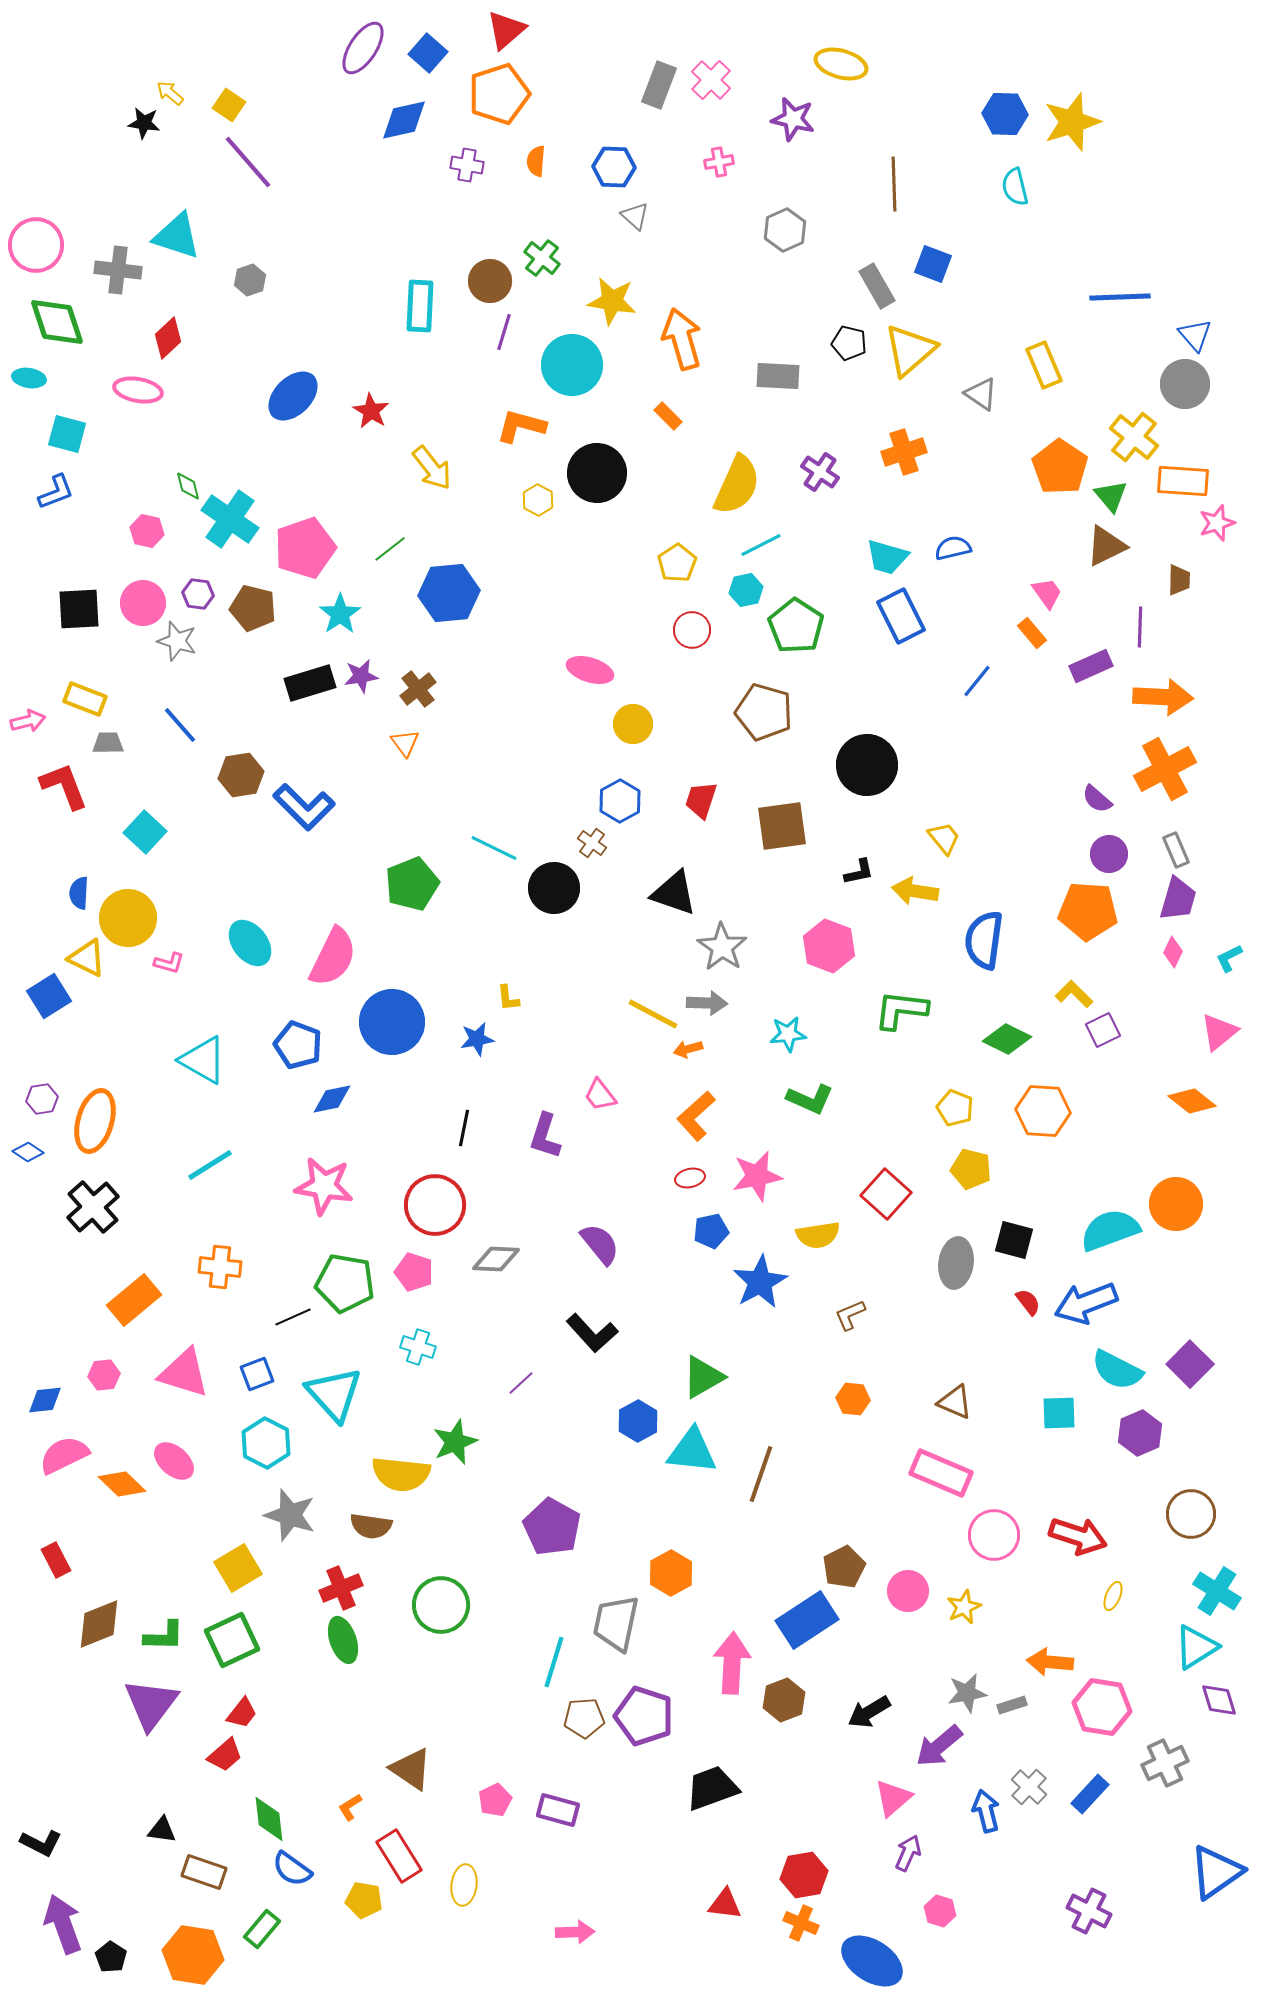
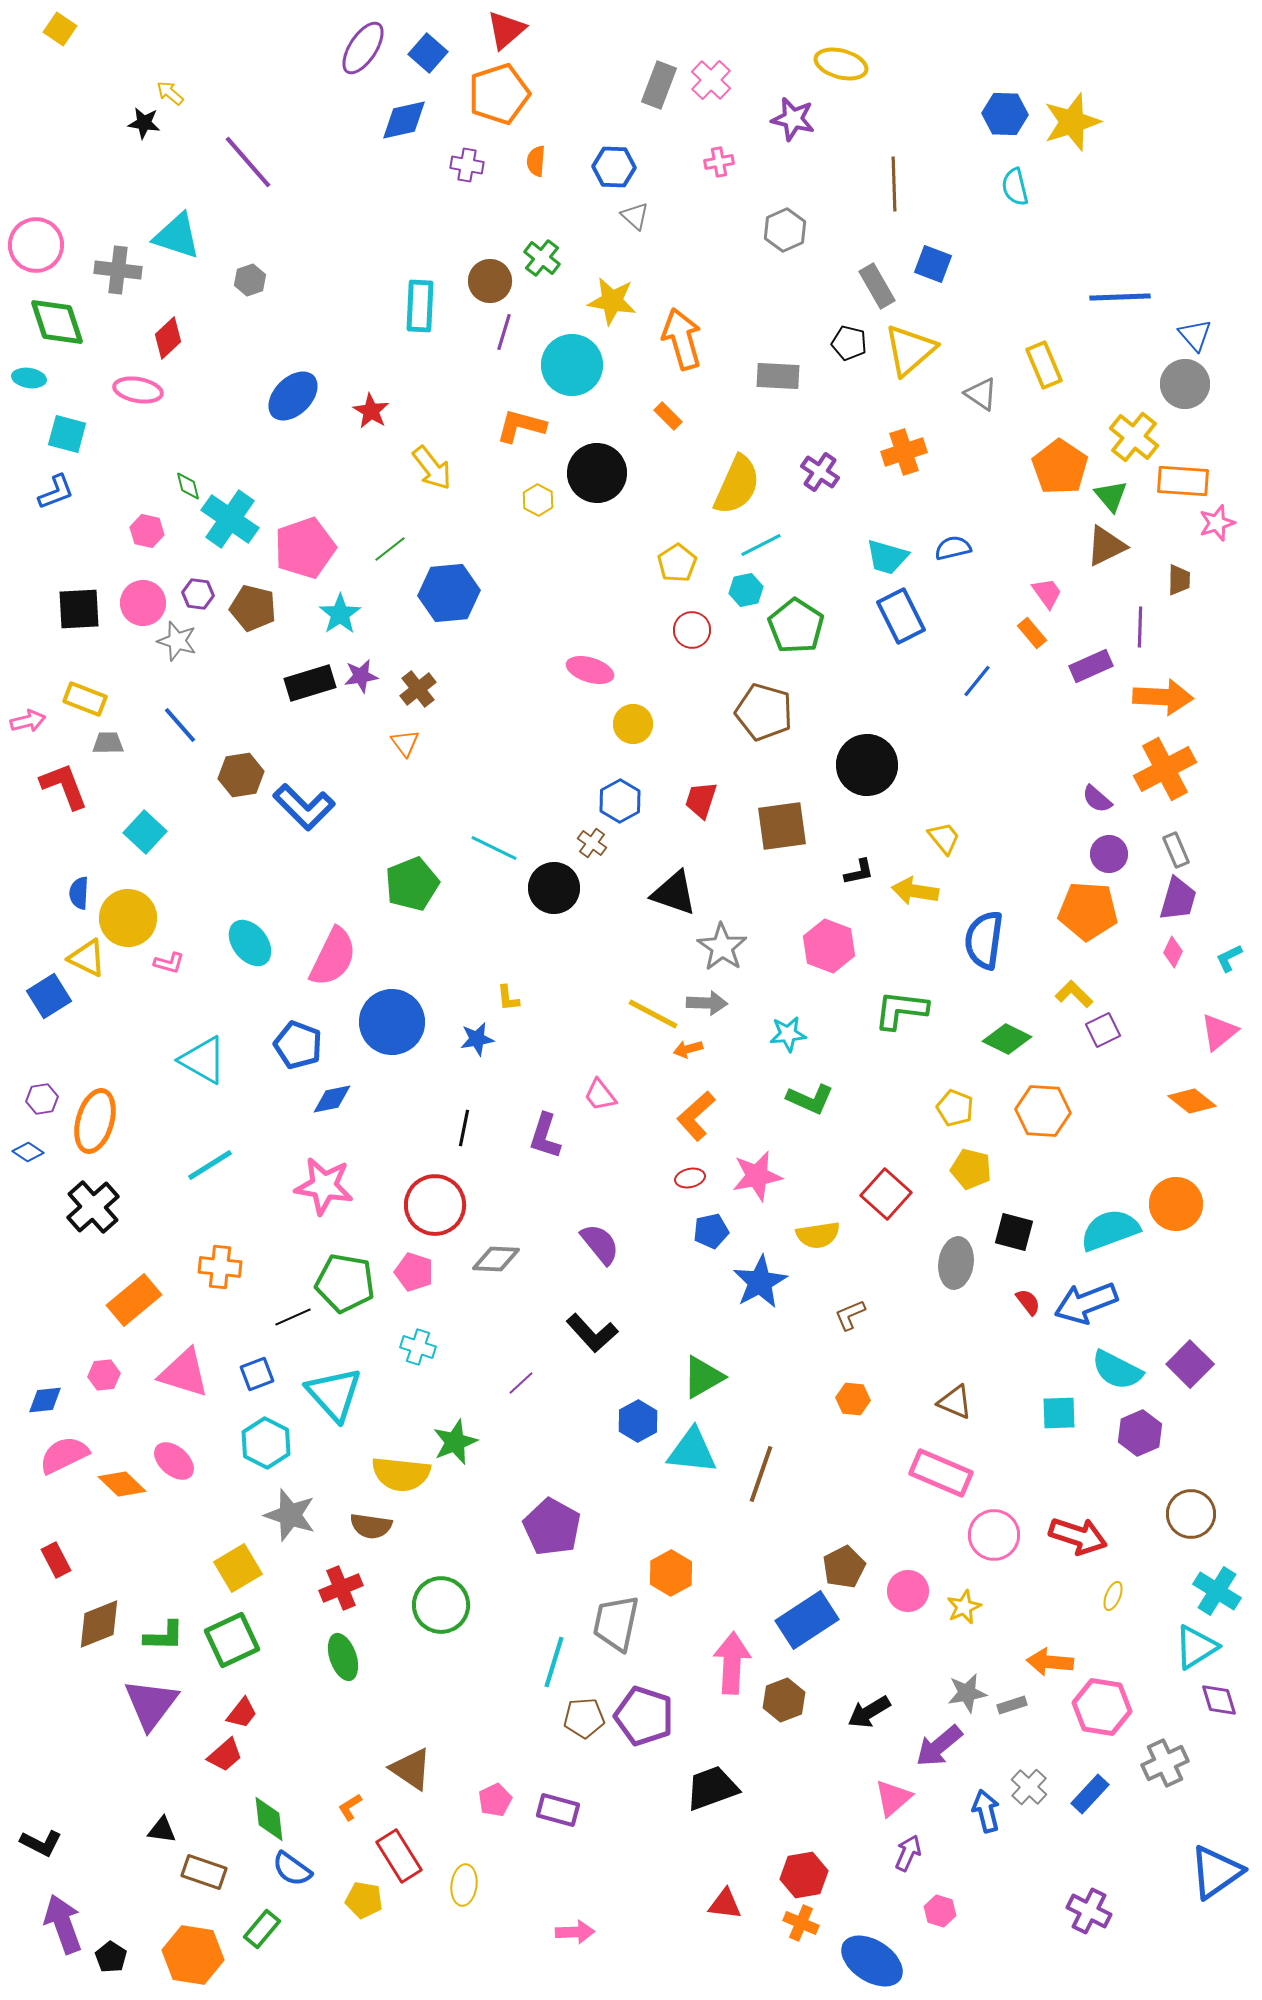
yellow square at (229, 105): moved 169 px left, 76 px up
black square at (1014, 1240): moved 8 px up
green ellipse at (343, 1640): moved 17 px down
